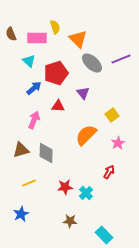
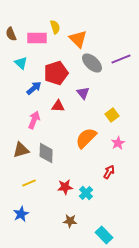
cyan triangle: moved 8 px left, 2 px down
orange semicircle: moved 3 px down
